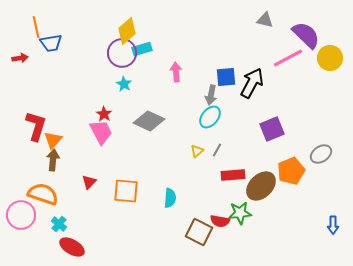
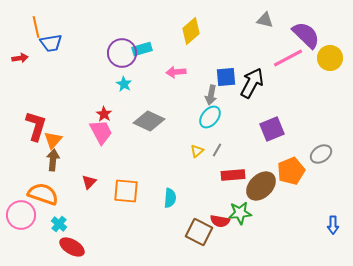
yellow diamond: moved 64 px right
pink arrow: rotated 90 degrees counterclockwise
